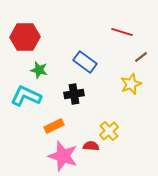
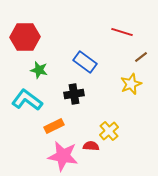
cyan L-shape: moved 1 px right, 4 px down; rotated 12 degrees clockwise
pink star: rotated 8 degrees counterclockwise
